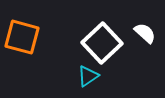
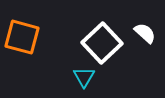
cyan triangle: moved 4 px left, 1 px down; rotated 25 degrees counterclockwise
